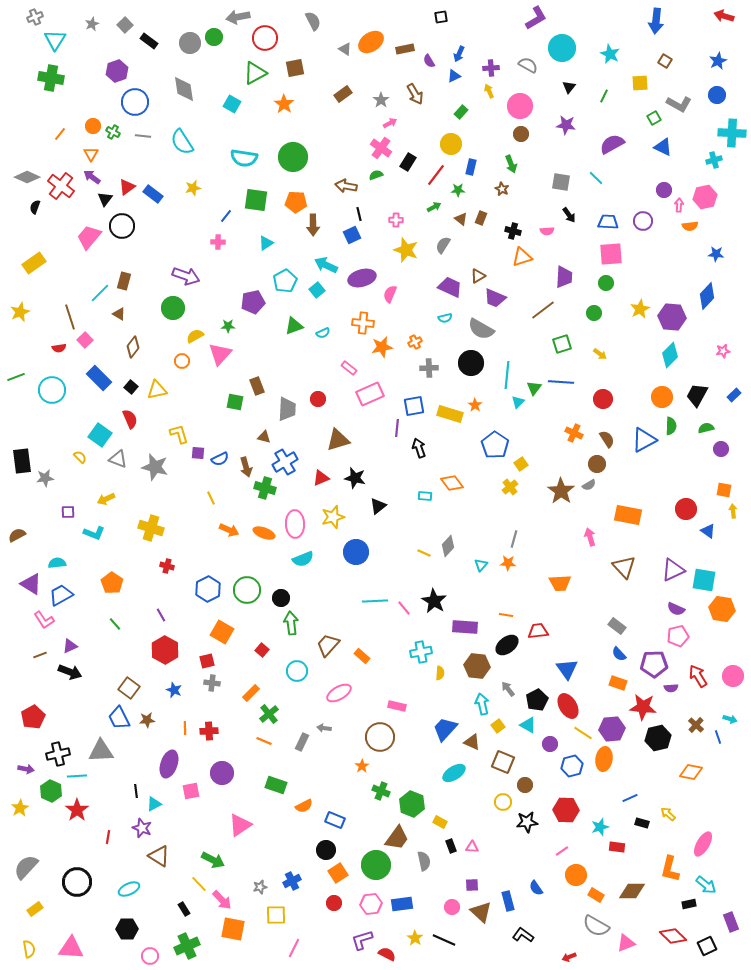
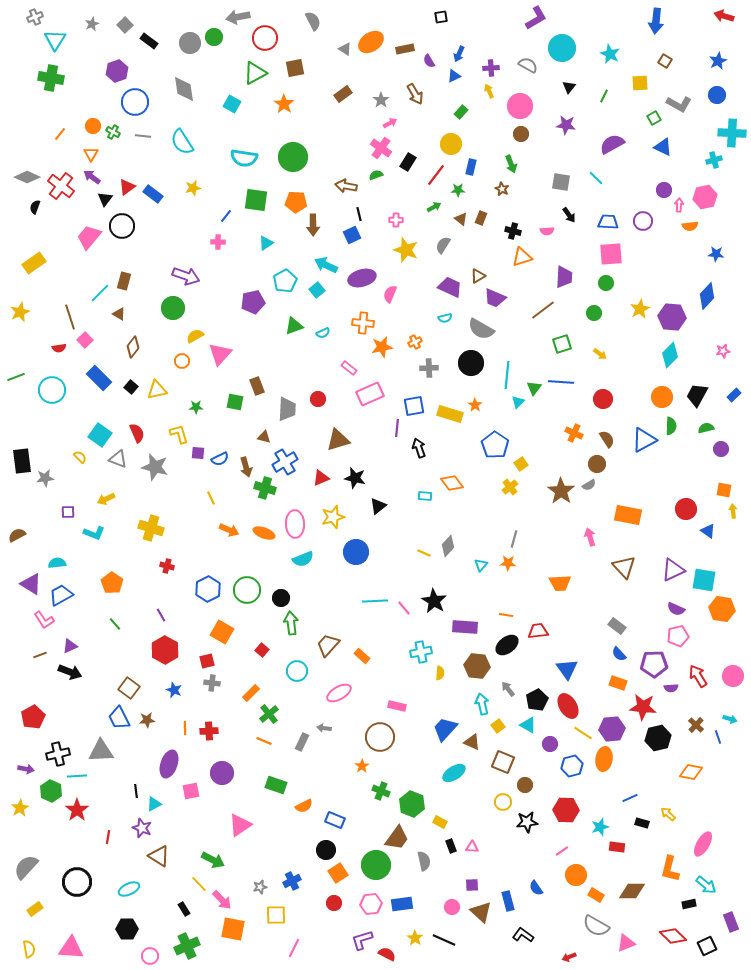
green star at (228, 326): moved 32 px left, 81 px down
red semicircle at (130, 419): moved 7 px right, 14 px down
